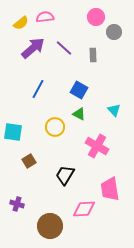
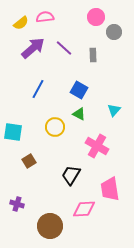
cyan triangle: rotated 24 degrees clockwise
black trapezoid: moved 6 px right
